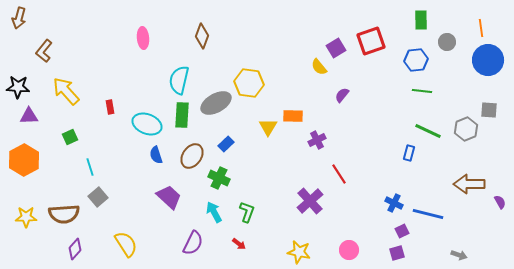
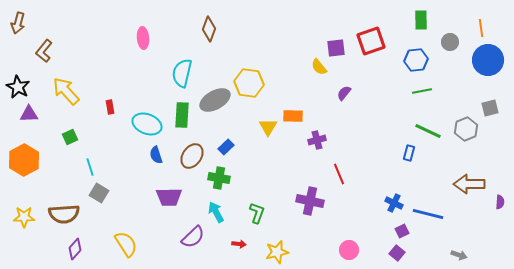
brown arrow at (19, 18): moved 1 px left, 5 px down
brown diamond at (202, 36): moved 7 px right, 7 px up
gray circle at (447, 42): moved 3 px right
purple square at (336, 48): rotated 24 degrees clockwise
cyan semicircle at (179, 80): moved 3 px right, 7 px up
black star at (18, 87): rotated 25 degrees clockwise
green line at (422, 91): rotated 18 degrees counterclockwise
purple semicircle at (342, 95): moved 2 px right, 2 px up
gray ellipse at (216, 103): moved 1 px left, 3 px up
gray square at (489, 110): moved 1 px right, 2 px up; rotated 18 degrees counterclockwise
purple triangle at (29, 116): moved 2 px up
purple cross at (317, 140): rotated 12 degrees clockwise
blue rectangle at (226, 144): moved 3 px down
red line at (339, 174): rotated 10 degrees clockwise
green cross at (219, 178): rotated 15 degrees counterclockwise
gray square at (98, 197): moved 1 px right, 4 px up; rotated 18 degrees counterclockwise
purple trapezoid at (169, 197): rotated 136 degrees clockwise
purple cross at (310, 201): rotated 36 degrees counterclockwise
purple semicircle at (500, 202): rotated 32 degrees clockwise
cyan arrow at (214, 212): moved 2 px right
green L-shape at (247, 212): moved 10 px right, 1 px down
yellow star at (26, 217): moved 2 px left
purple semicircle at (193, 243): moved 6 px up; rotated 20 degrees clockwise
red arrow at (239, 244): rotated 32 degrees counterclockwise
yellow star at (299, 252): moved 22 px left; rotated 25 degrees counterclockwise
purple square at (397, 253): rotated 35 degrees counterclockwise
